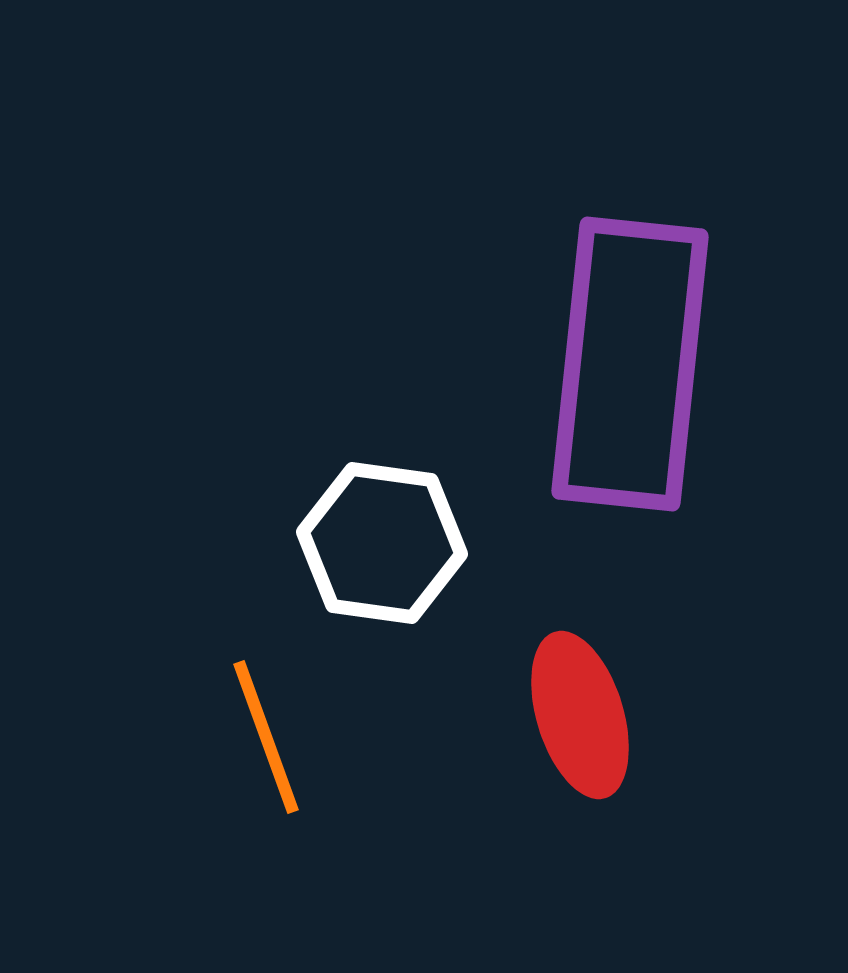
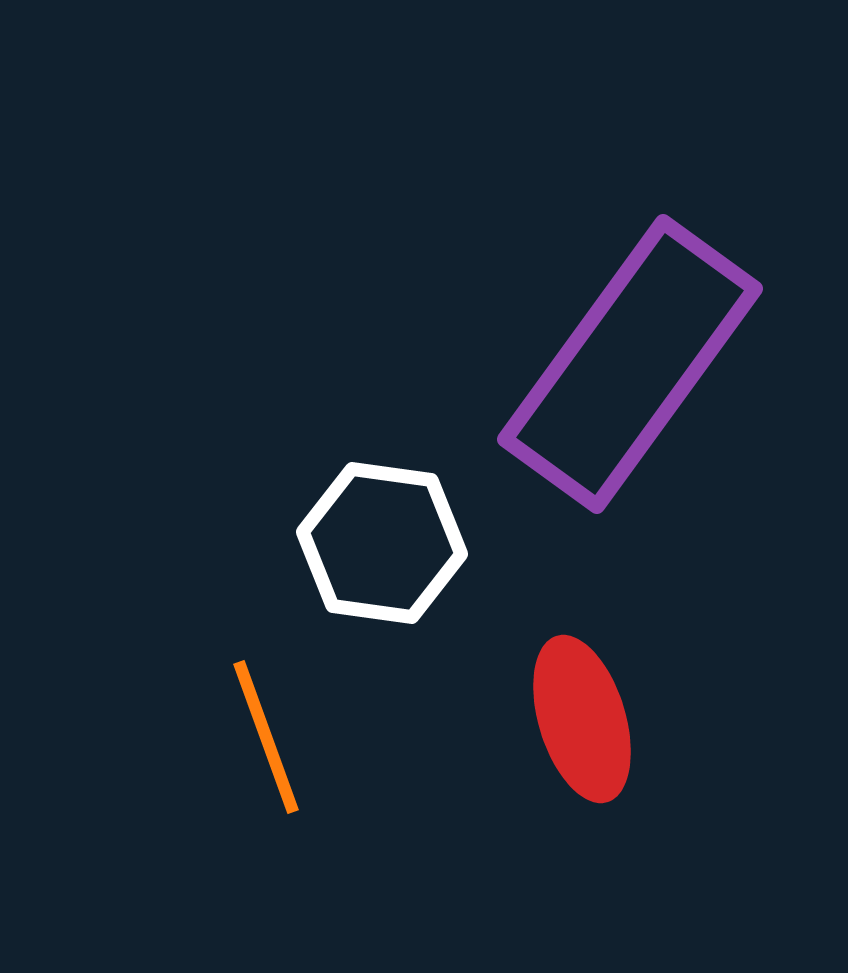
purple rectangle: rotated 30 degrees clockwise
red ellipse: moved 2 px right, 4 px down
